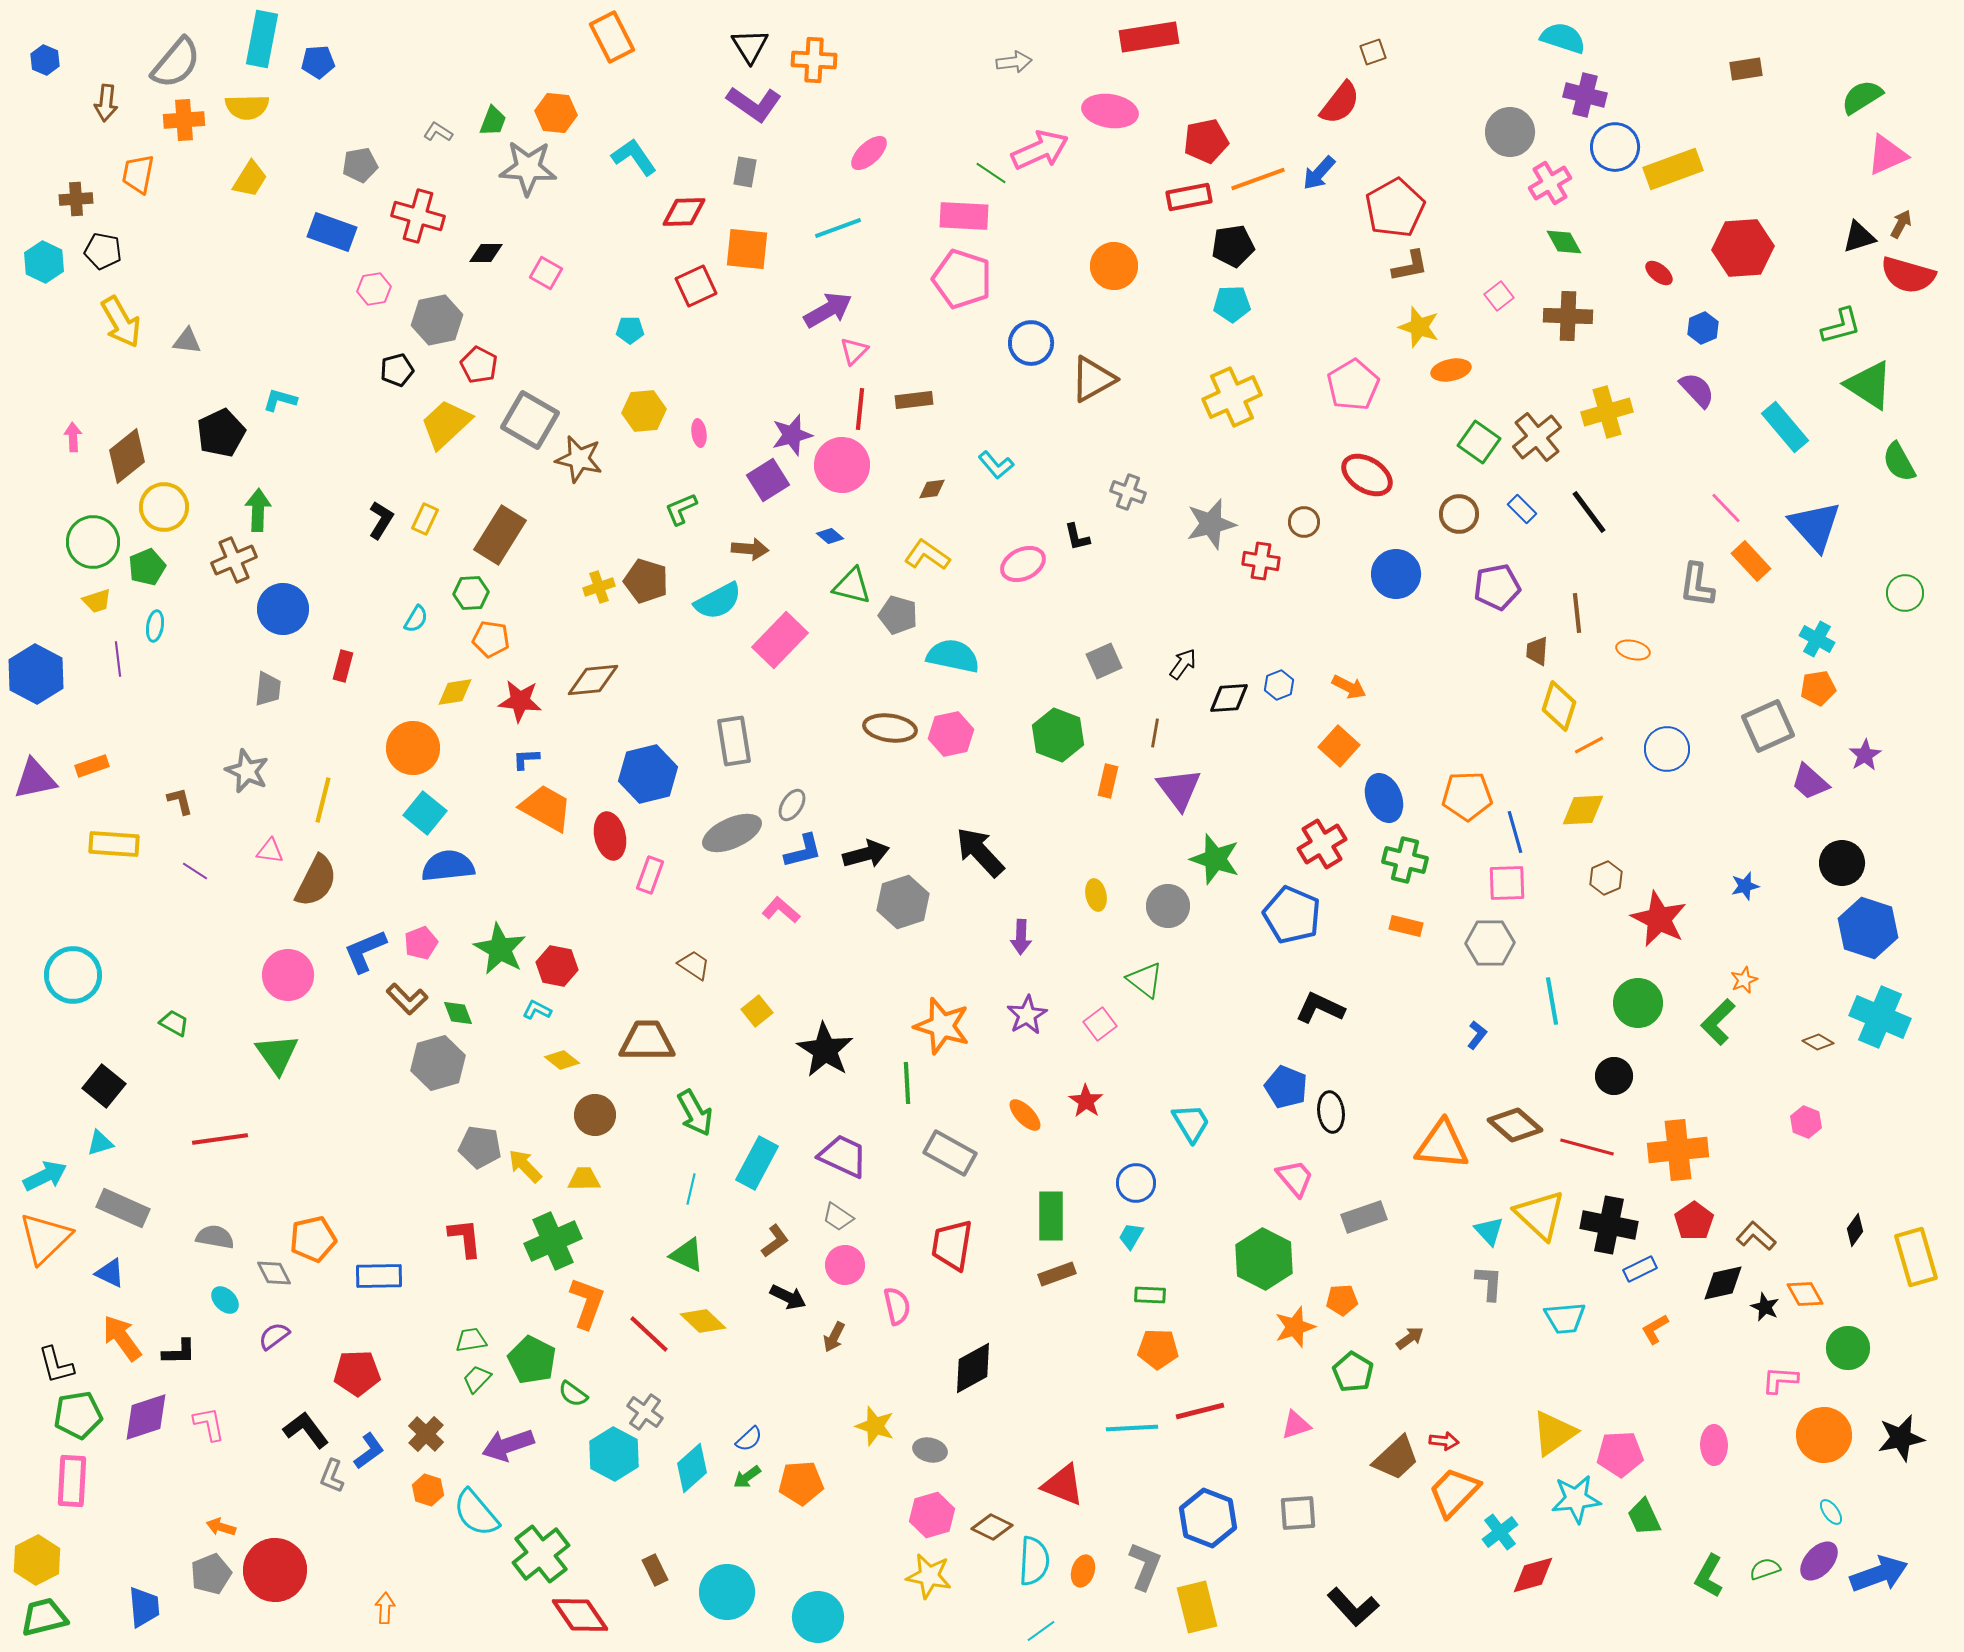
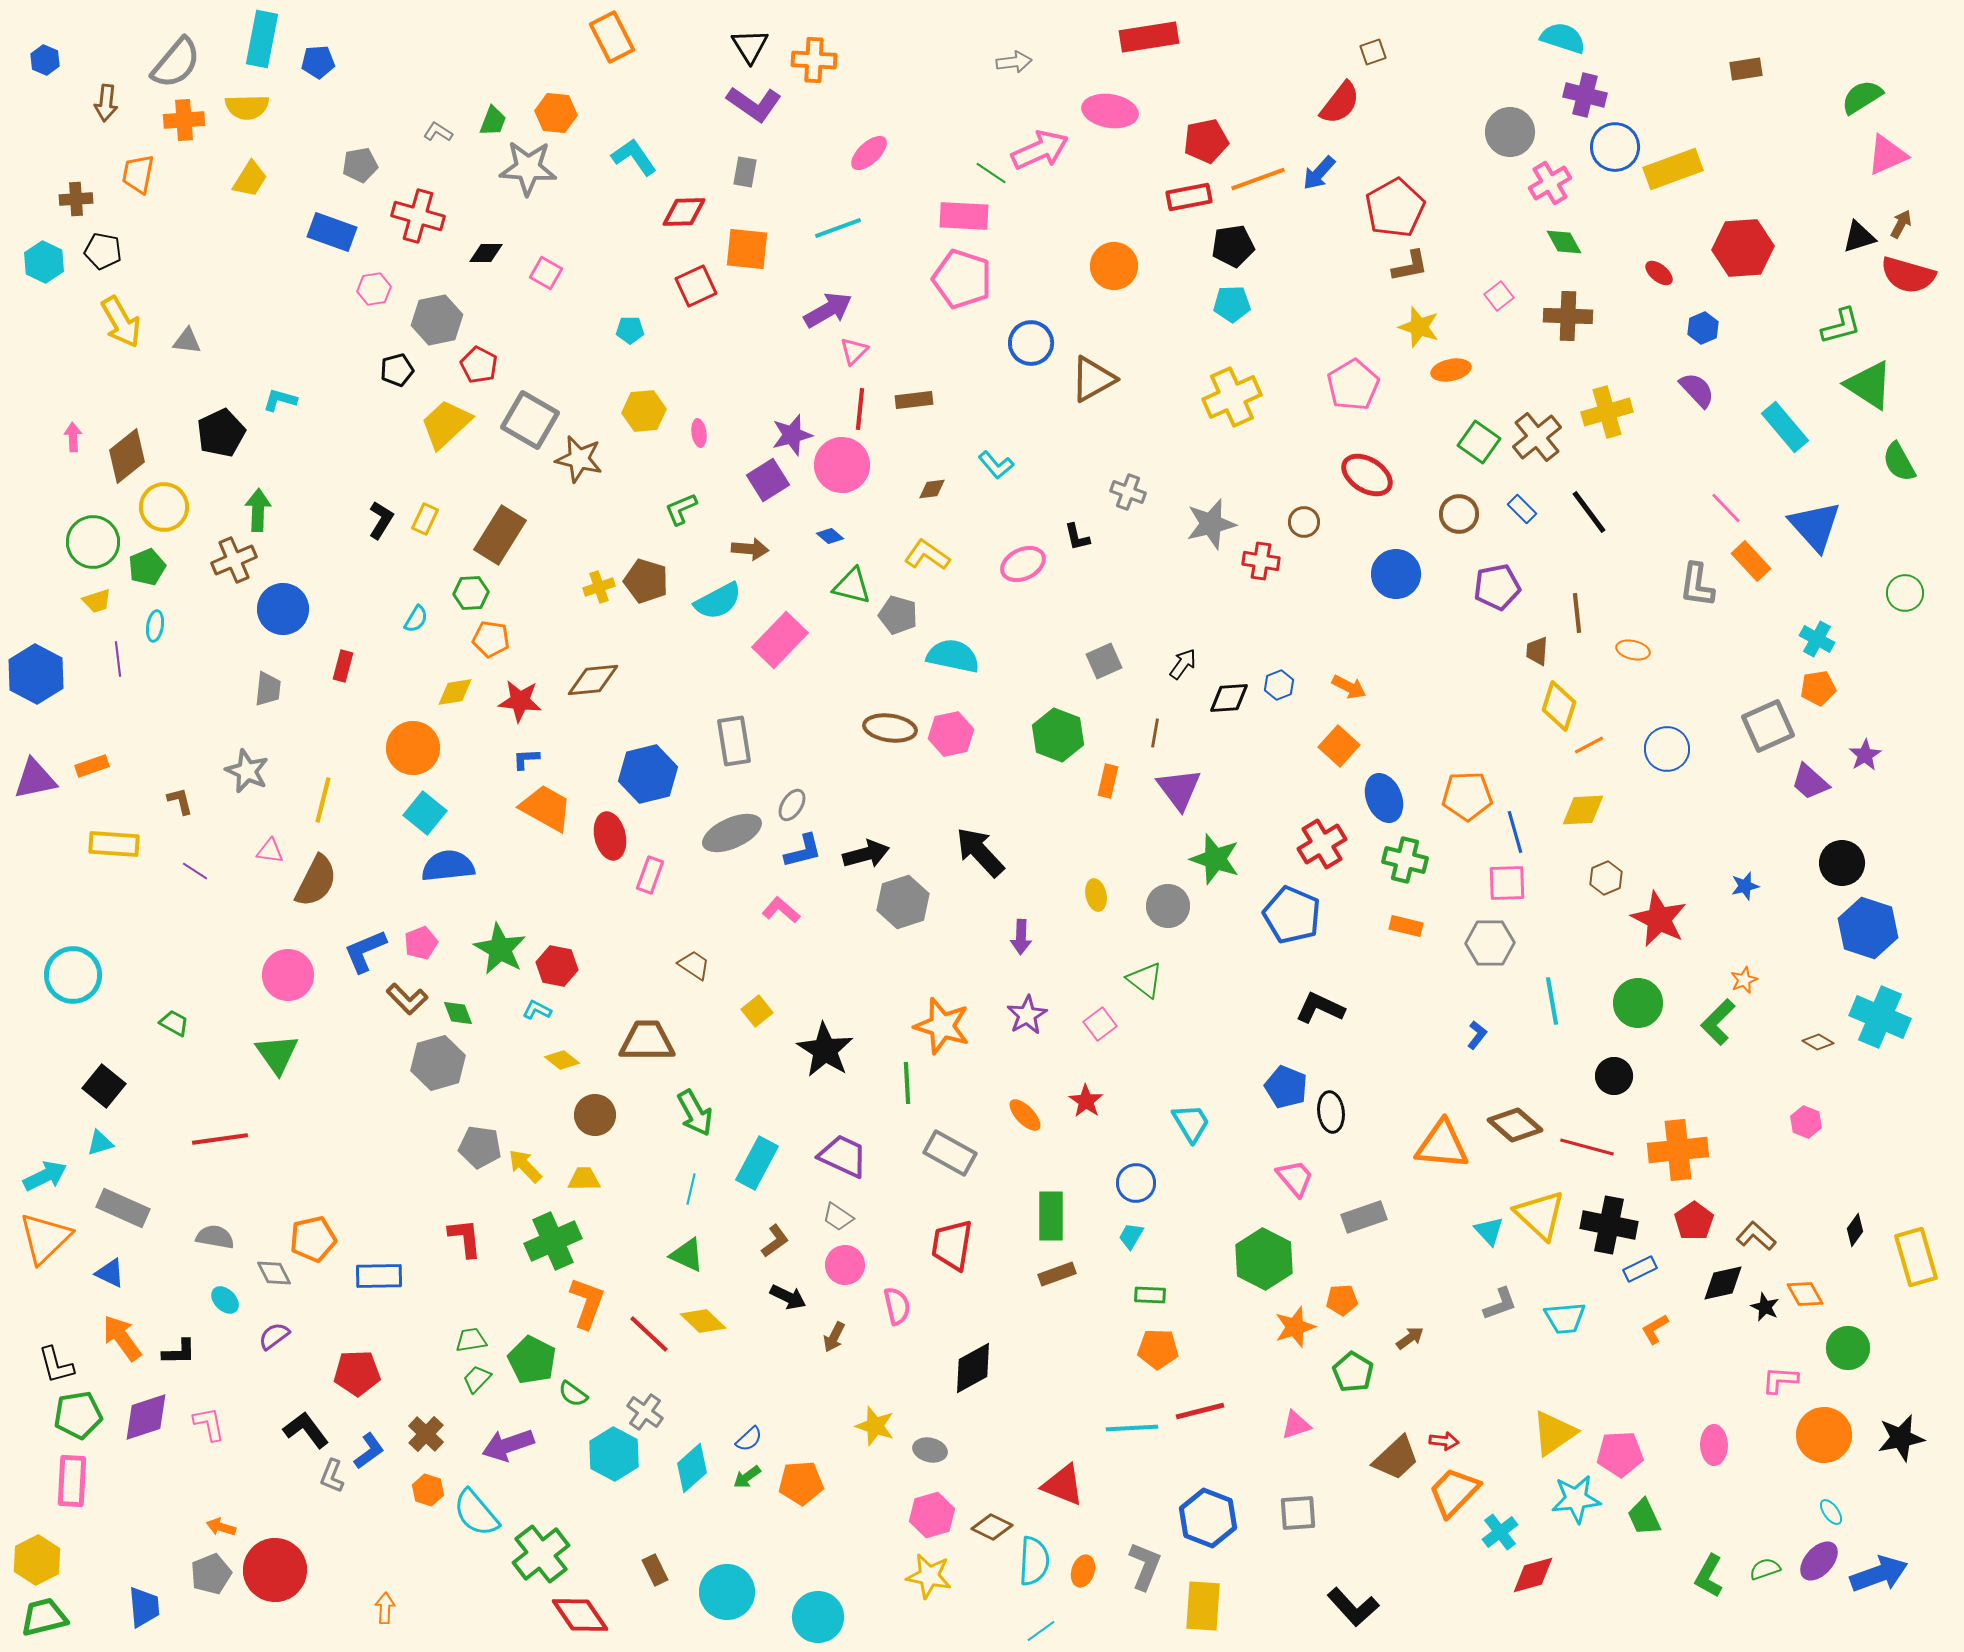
gray L-shape at (1489, 1283): moved 11 px right, 21 px down; rotated 66 degrees clockwise
yellow rectangle at (1197, 1607): moved 6 px right, 1 px up; rotated 18 degrees clockwise
